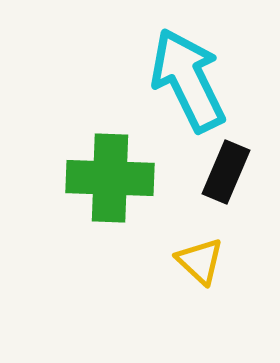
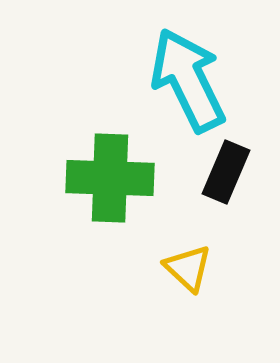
yellow triangle: moved 12 px left, 7 px down
